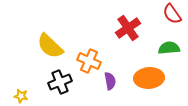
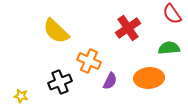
yellow semicircle: moved 6 px right, 15 px up
purple semicircle: rotated 36 degrees clockwise
